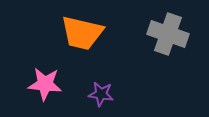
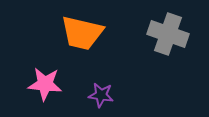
purple star: moved 1 px down
